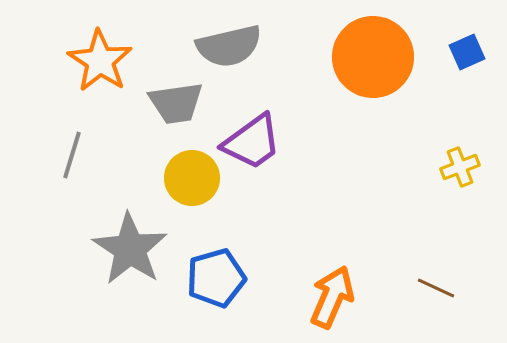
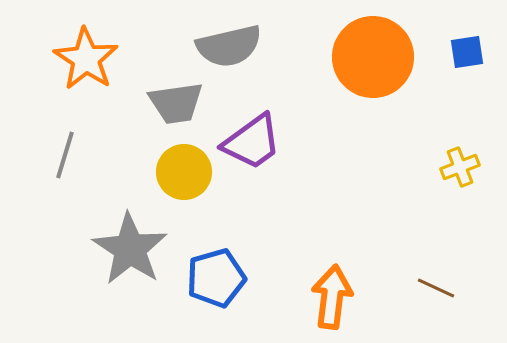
blue square: rotated 15 degrees clockwise
orange star: moved 14 px left, 2 px up
gray line: moved 7 px left
yellow circle: moved 8 px left, 6 px up
orange arrow: rotated 16 degrees counterclockwise
